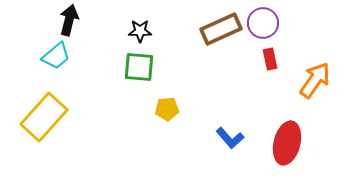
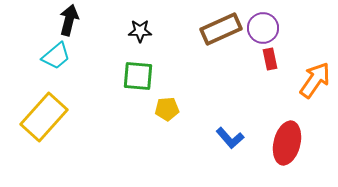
purple circle: moved 5 px down
green square: moved 1 px left, 9 px down
